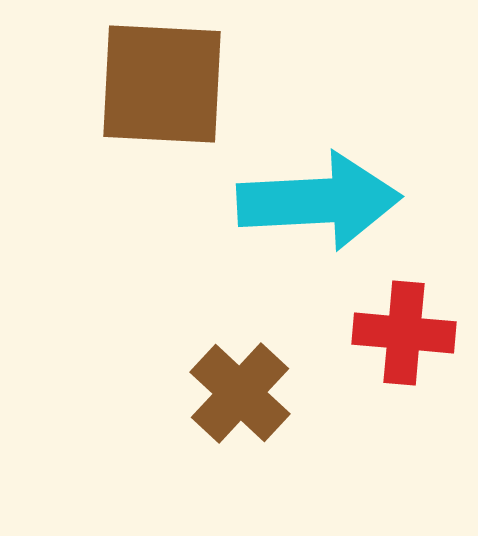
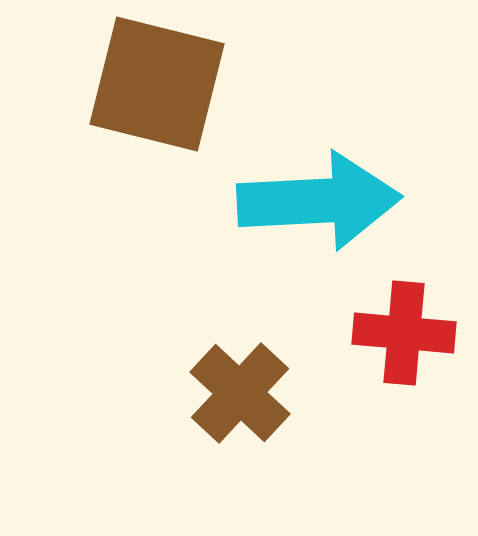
brown square: moved 5 px left; rotated 11 degrees clockwise
